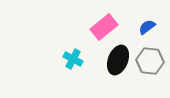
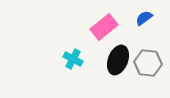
blue semicircle: moved 3 px left, 9 px up
gray hexagon: moved 2 px left, 2 px down
